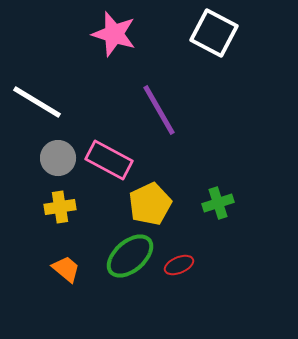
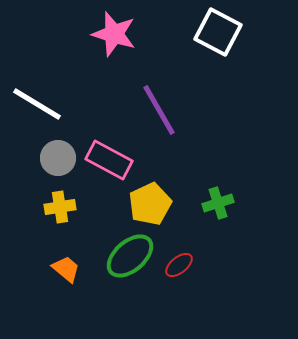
white square: moved 4 px right, 1 px up
white line: moved 2 px down
red ellipse: rotated 16 degrees counterclockwise
